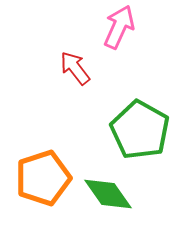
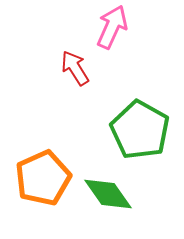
pink arrow: moved 7 px left
red arrow: rotated 6 degrees clockwise
orange pentagon: rotated 6 degrees counterclockwise
